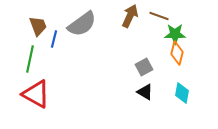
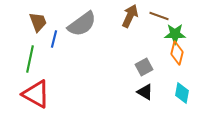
brown trapezoid: moved 4 px up
